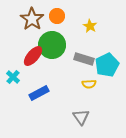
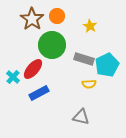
red ellipse: moved 13 px down
gray triangle: rotated 42 degrees counterclockwise
